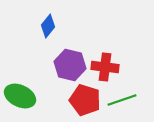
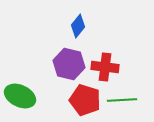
blue diamond: moved 30 px right
purple hexagon: moved 1 px left, 1 px up
green line: rotated 16 degrees clockwise
